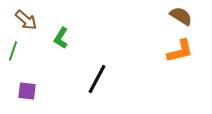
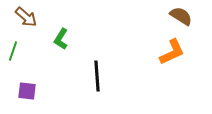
brown arrow: moved 3 px up
green L-shape: moved 1 px down
orange L-shape: moved 8 px left, 1 px down; rotated 12 degrees counterclockwise
black line: moved 3 px up; rotated 32 degrees counterclockwise
